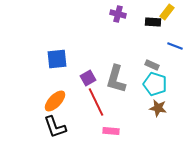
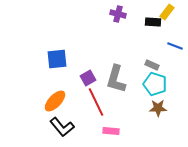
brown star: rotated 12 degrees counterclockwise
black L-shape: moved 7 px right; rotated 20 degrees counterclockwise
